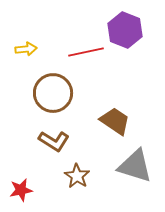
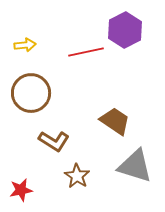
purple hexagon: rotated 12 degrees clockwise
yellow arrow: moved 1 px left, 4 px up
brown circle: moved 22 px left
